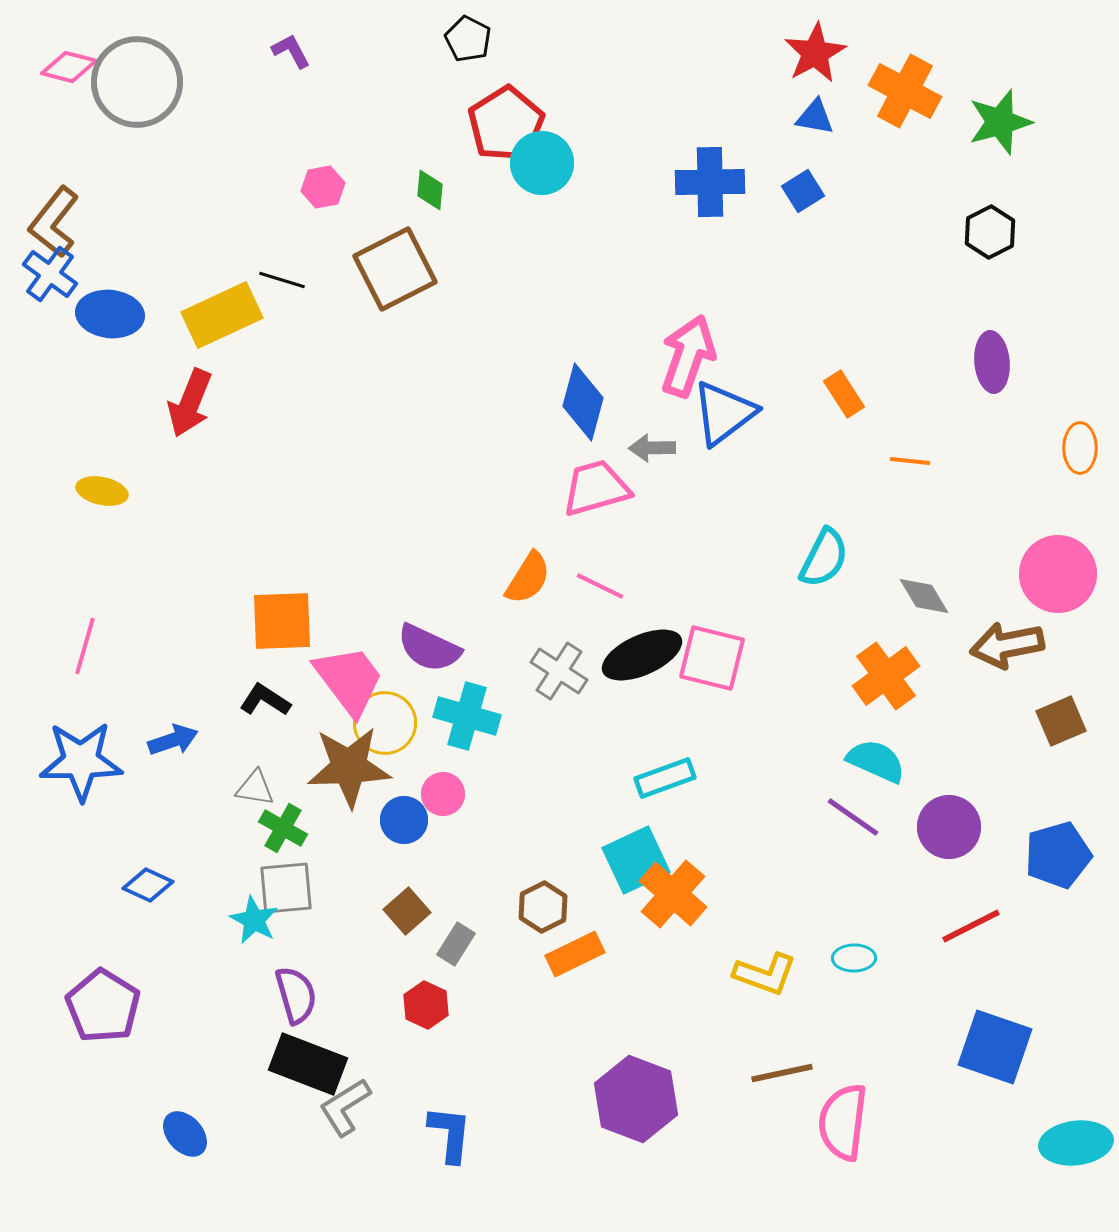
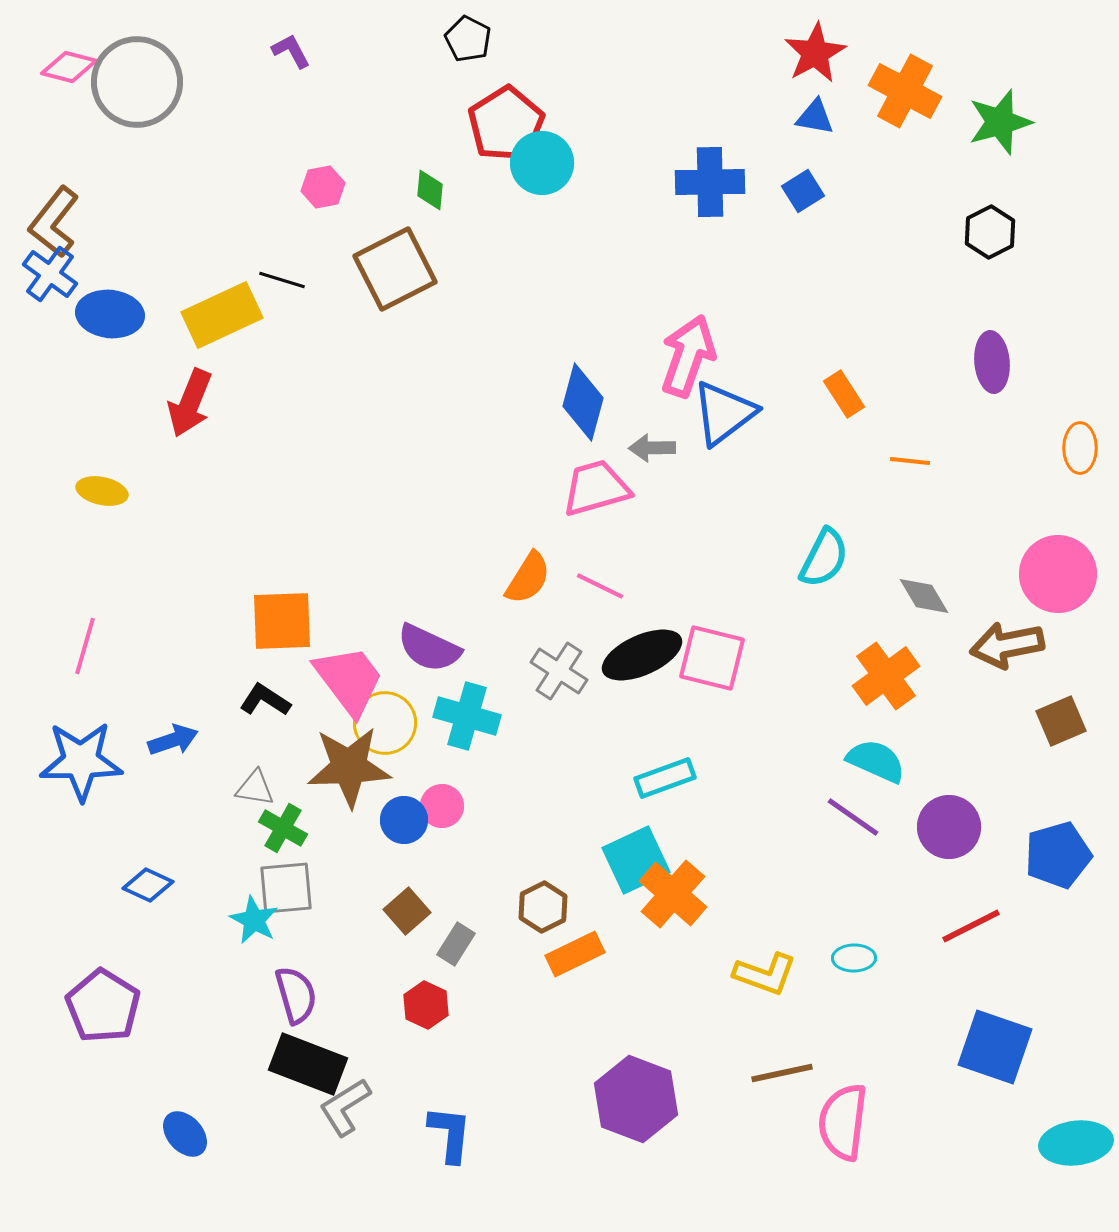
pink circle at (443, 794): moved 1 px left, 12 px down
